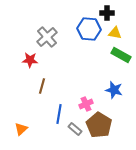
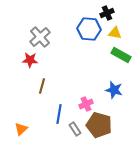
black cross: rotated 24 degrees counterclockwise
gray cross: moved 7 px left
brown pentagon: rotated 15 degrees counterclockwise
gray rectangle: rotated 16 degrees clockwise
